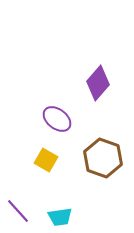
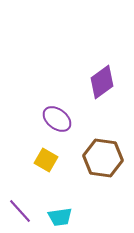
purple diamond: moved 4 px right, 1 px up; rotated 12 degrees clockwise
brown hexagon: rotated 12 degrees counterclockwise
purple line: moved 2 px right
